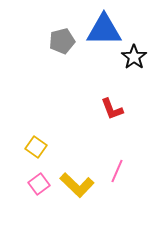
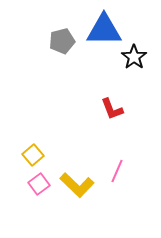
yellow square: moved 3 px left, 8 px down; rotated 15 degrees clockwise
